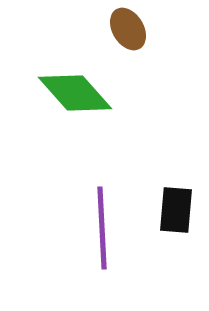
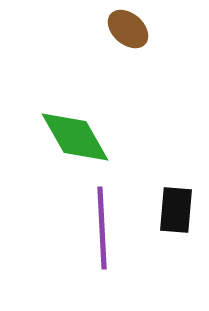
brown ellipse: rotated 18 degrees counterclockwise
green diamond: moved 44 px down; rotated 12 degrees clockwise
